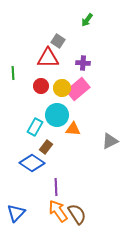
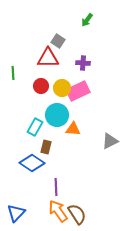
pink rectangle: moved 2 px down; rotated 15 degrees clockwise
brown rectangle: rotated 24 degrees counterclockwise
